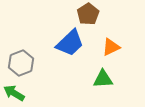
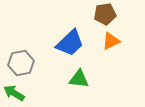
brown pentagon: moved 17 px right; rotated 25 degrees clockwise
orange triangle: moved 6 px up
gray hexagon: rotated 10 degrees clockwise
green triangle: moved 24 px left; rotated 10 degrees clockwise
